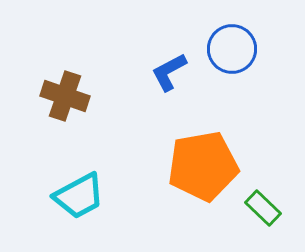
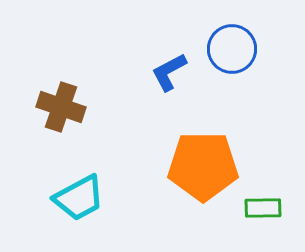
brown cross: moved 4 px left, 11 px down
orange pentagon: rotated 10 degrees clockwise
cyan trapezoid: moved 2 px down
green rectangle: rotated 45 degrees counterclockwise
